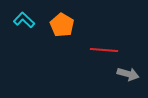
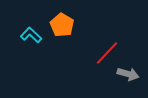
cyan L-shape: moved 7 px right, 15 px down
red line: moved 3 px right, 3 px down; rotated 52 degrees counterclockwise
